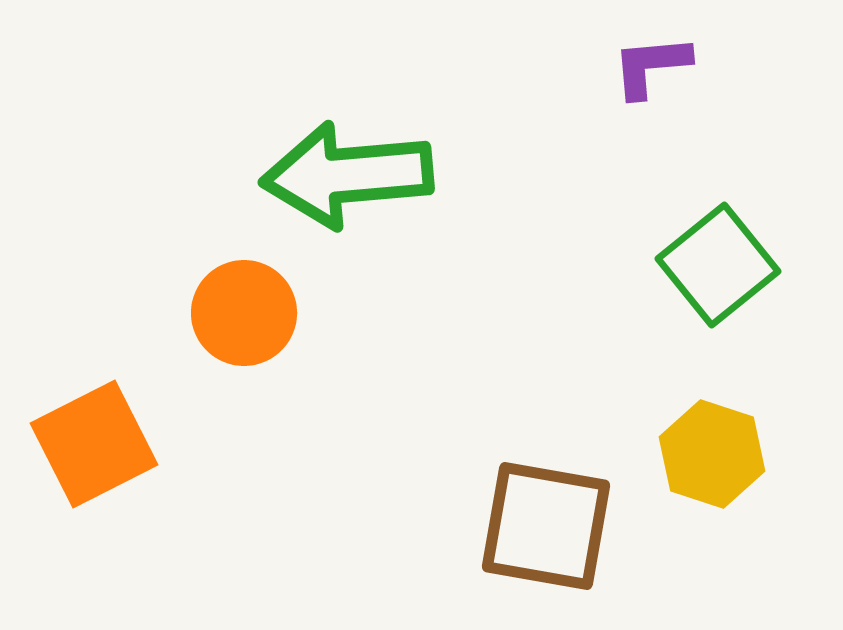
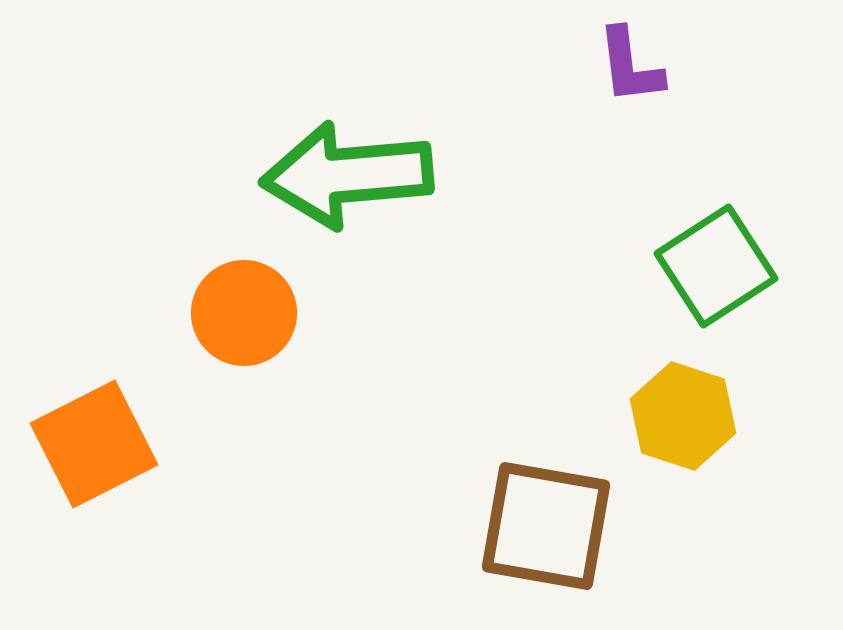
purple L-shape: moved 21 px left; rotated 92 degrees counterclockwise
green square: moved 2 px left, 1 px down; rotated 6 degrees clockwise
yellow hexagon: moved 29 px left, 38 px up
